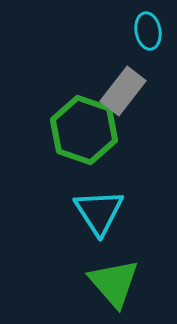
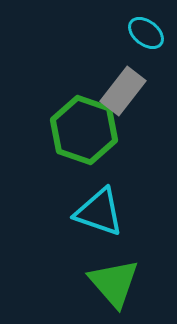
cyan ellipse: moved 2 px left, 2 px down; rotated 42 degrees counterclockwise
cyan triangle: rotated 38 degrees counterclockwise
